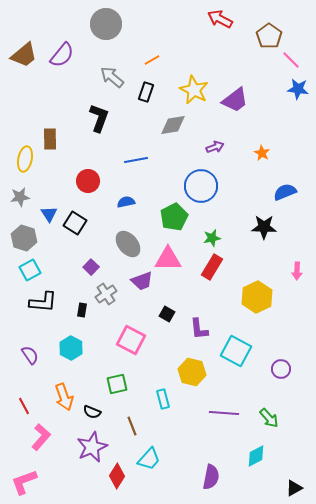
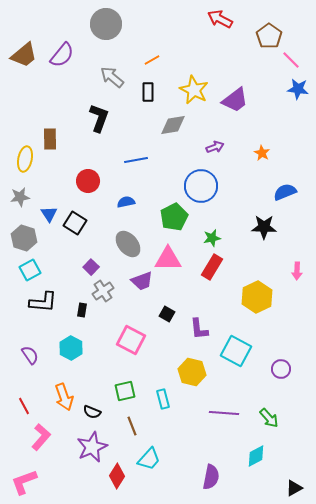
black rectangle at (146, 92): moved 2 px right; rotated 18 degrees counterclockwise
gray cross at (106, 294): moved 3 px left, 3 px up
green square at (117, 384): moved 8 px right, 7 px down
